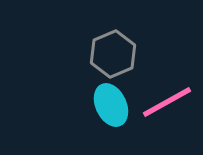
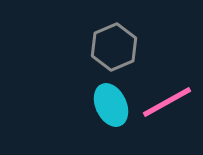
gray hexagon: moved 1 px right, 7 px up
